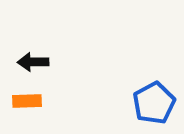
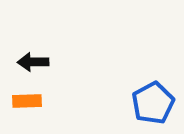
blue pentagon: moved 1 px left
